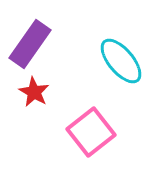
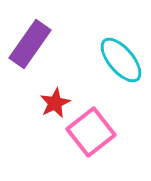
cyan ellipse: moved 1 px up
red star: moved 21 px right, 11 px down; rotated 16 degrees clockwise
